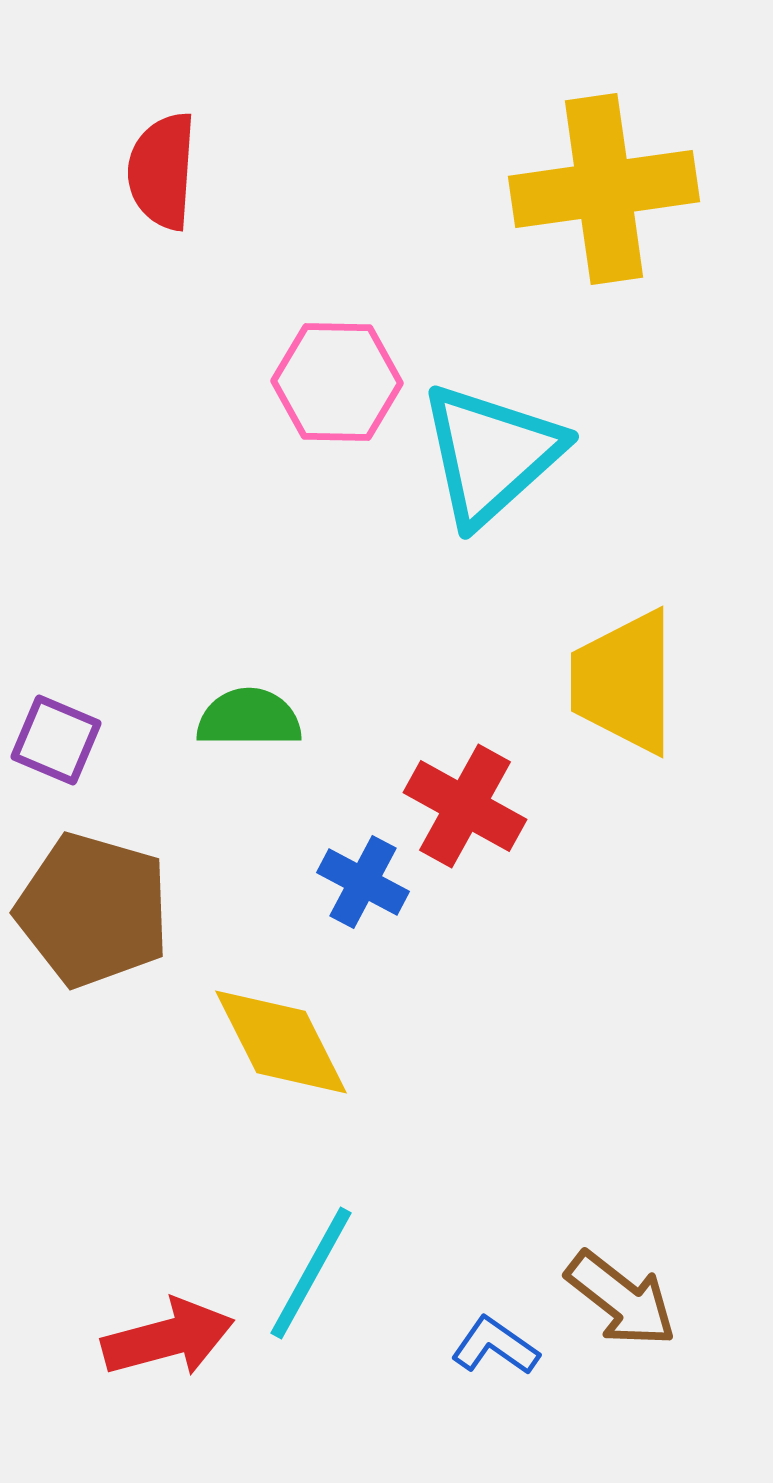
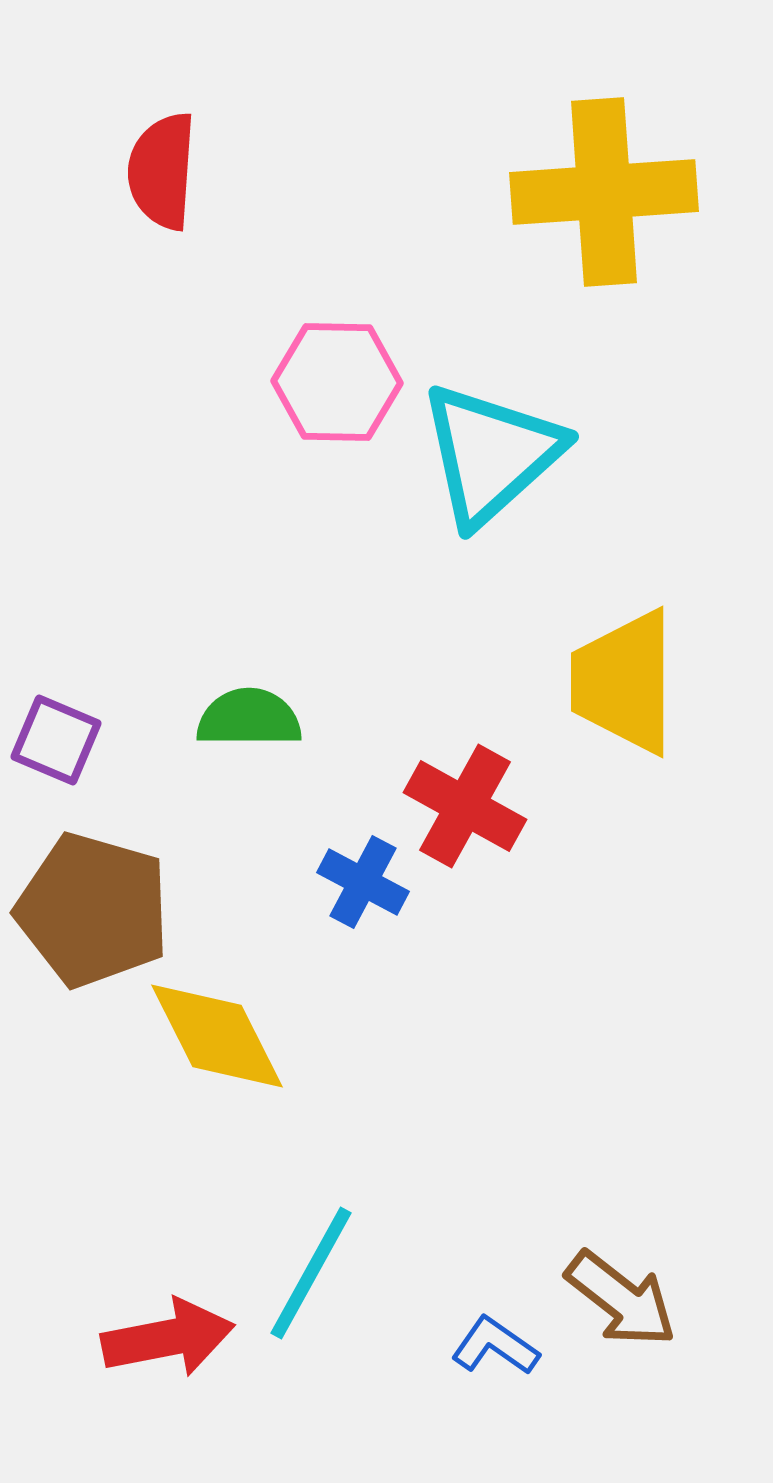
yellow cross: moved 3 px down; rotated 4 degrees clockwise
yellow diamond: moved 64 px left, 6 px up
red arrow: rotated 4 degrees clockwise
